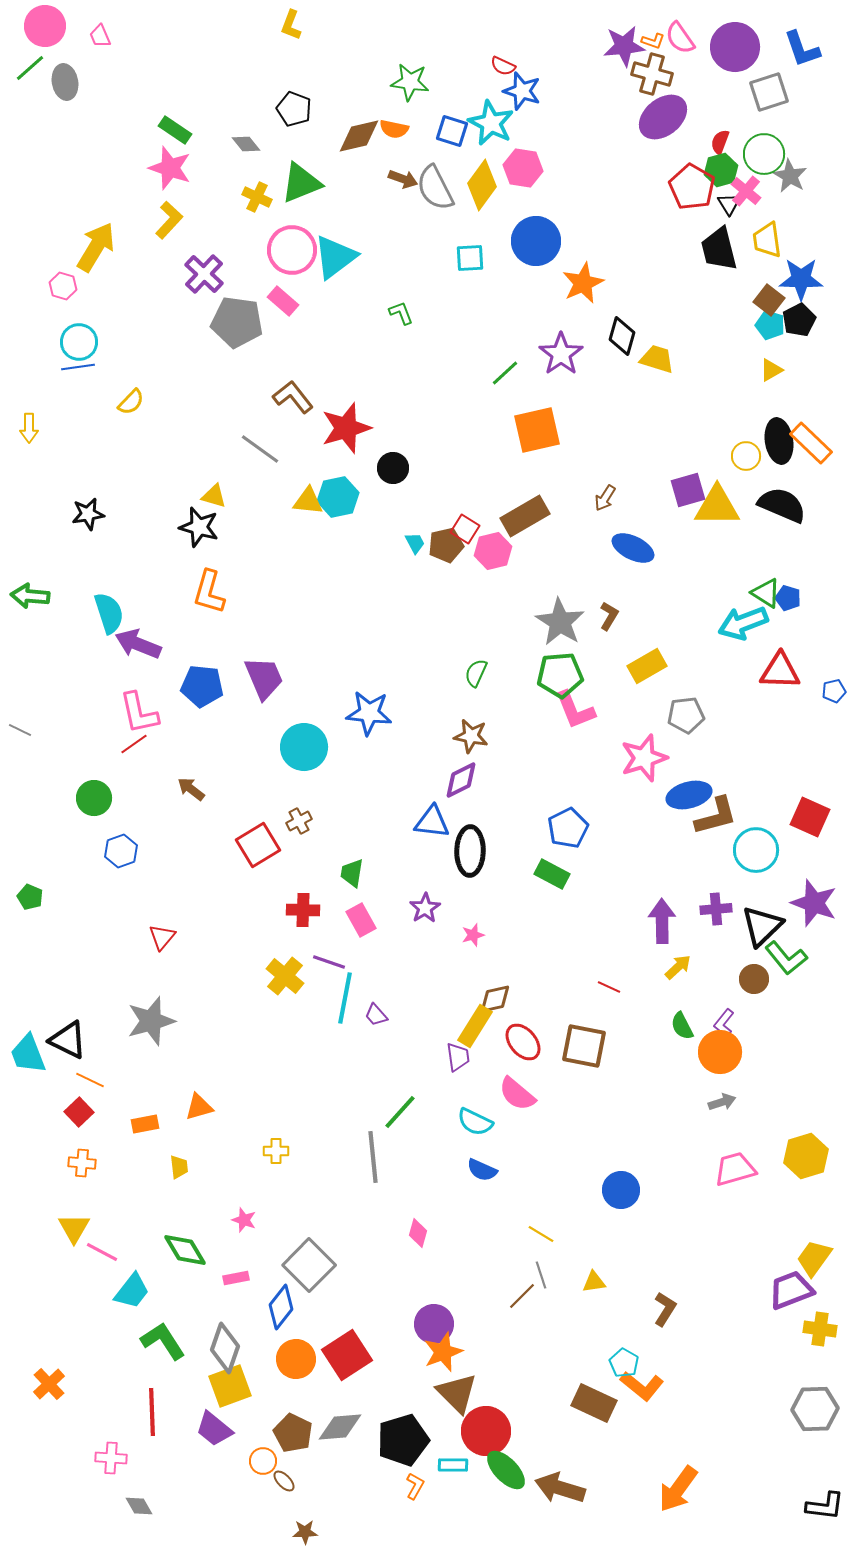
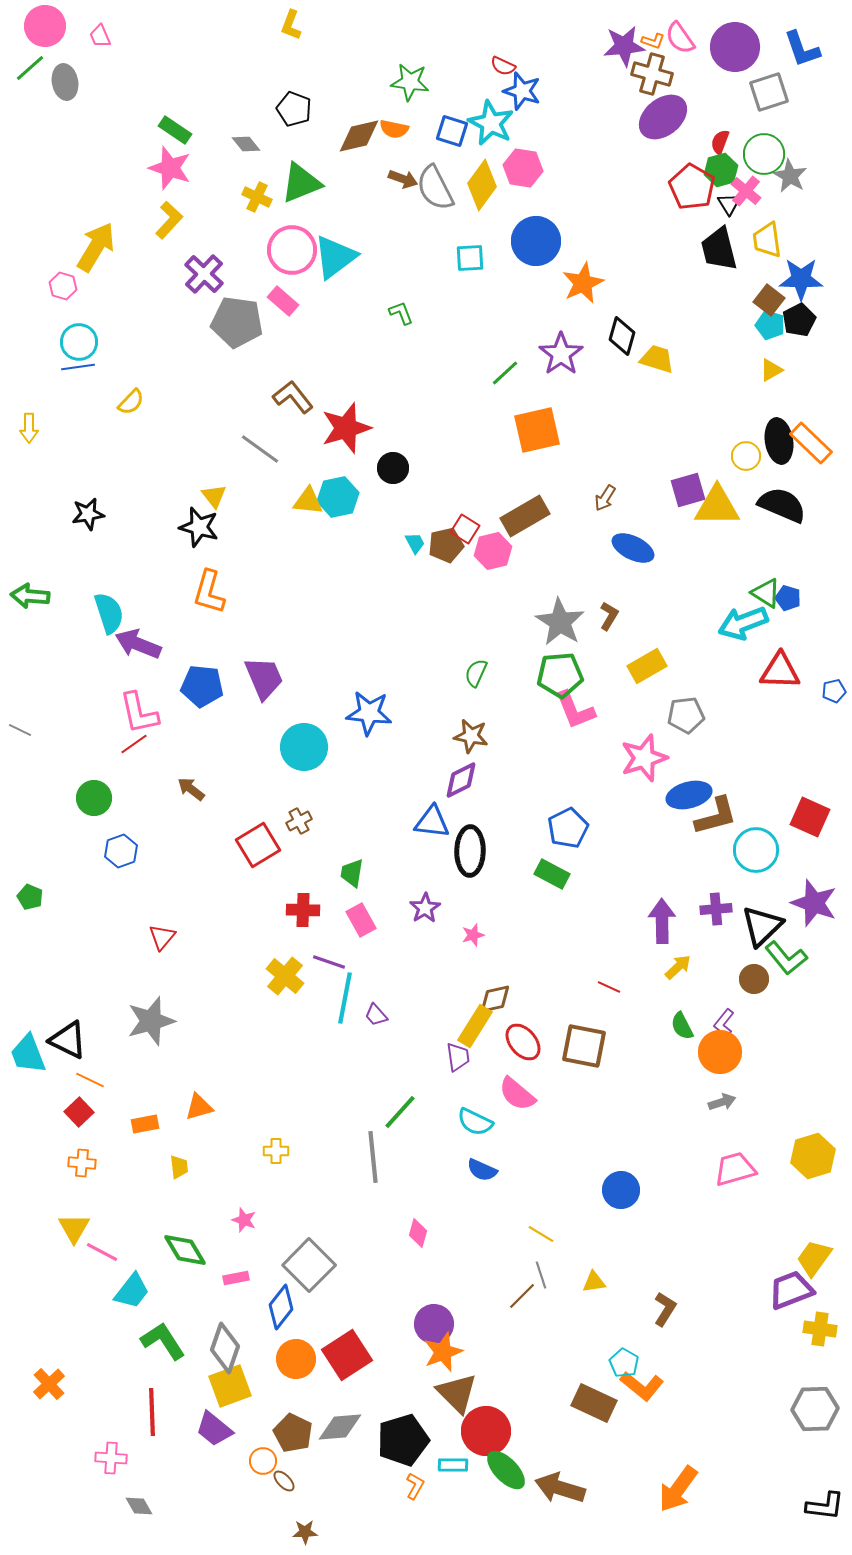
yellow triangle at (214, 496): rotated 36 degrees clockwise
yellow hexagon at (806, 1156): moved 7 px right
